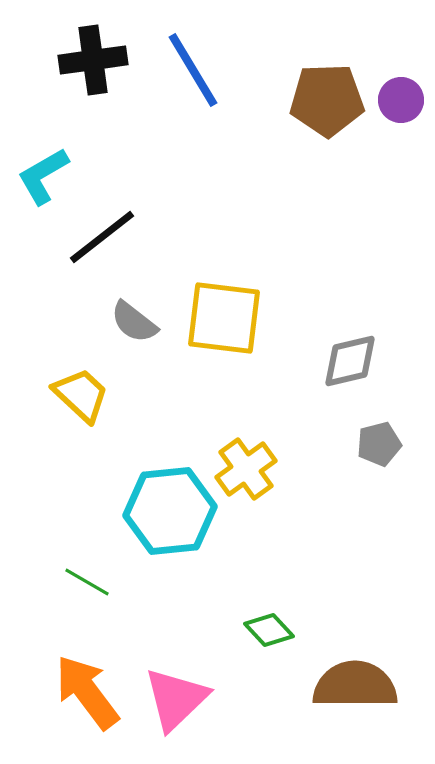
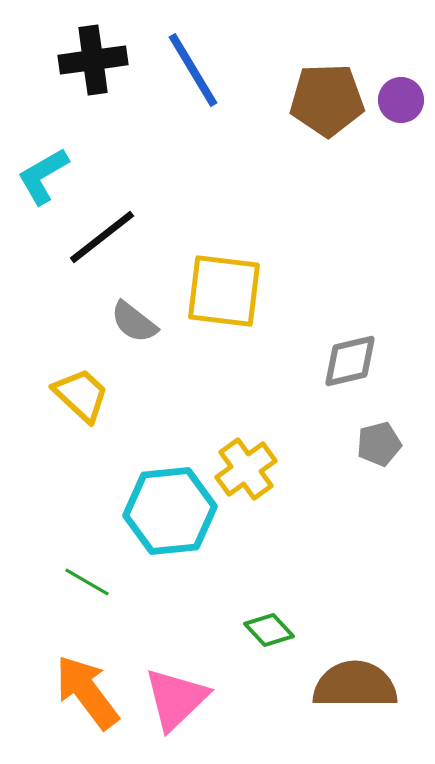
yellow square: moved 27 px up
